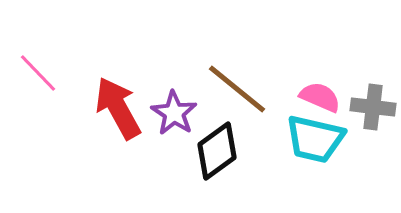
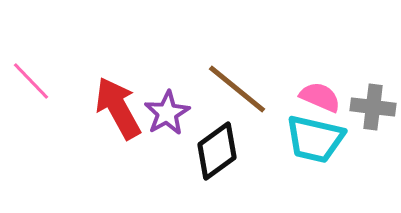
pink line: moved 7 px left, 8 px down
purple star: moved 7 px left; rotated 9 degrees clockwise
